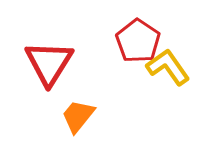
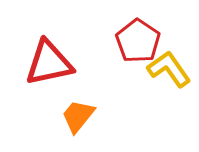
red triangle: rotated 46 degrees clockwise
yellow L-shape: moved 1 px right, 2 px down
